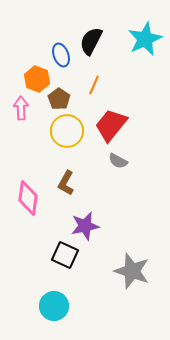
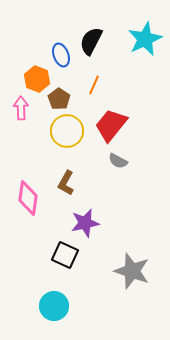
purple star: moved 3 px up
